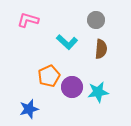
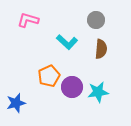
blue star: moved 13 px left, 6 px up
